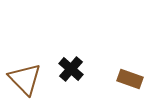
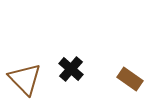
brown rectangle: rotated 15 degrees clockwise
